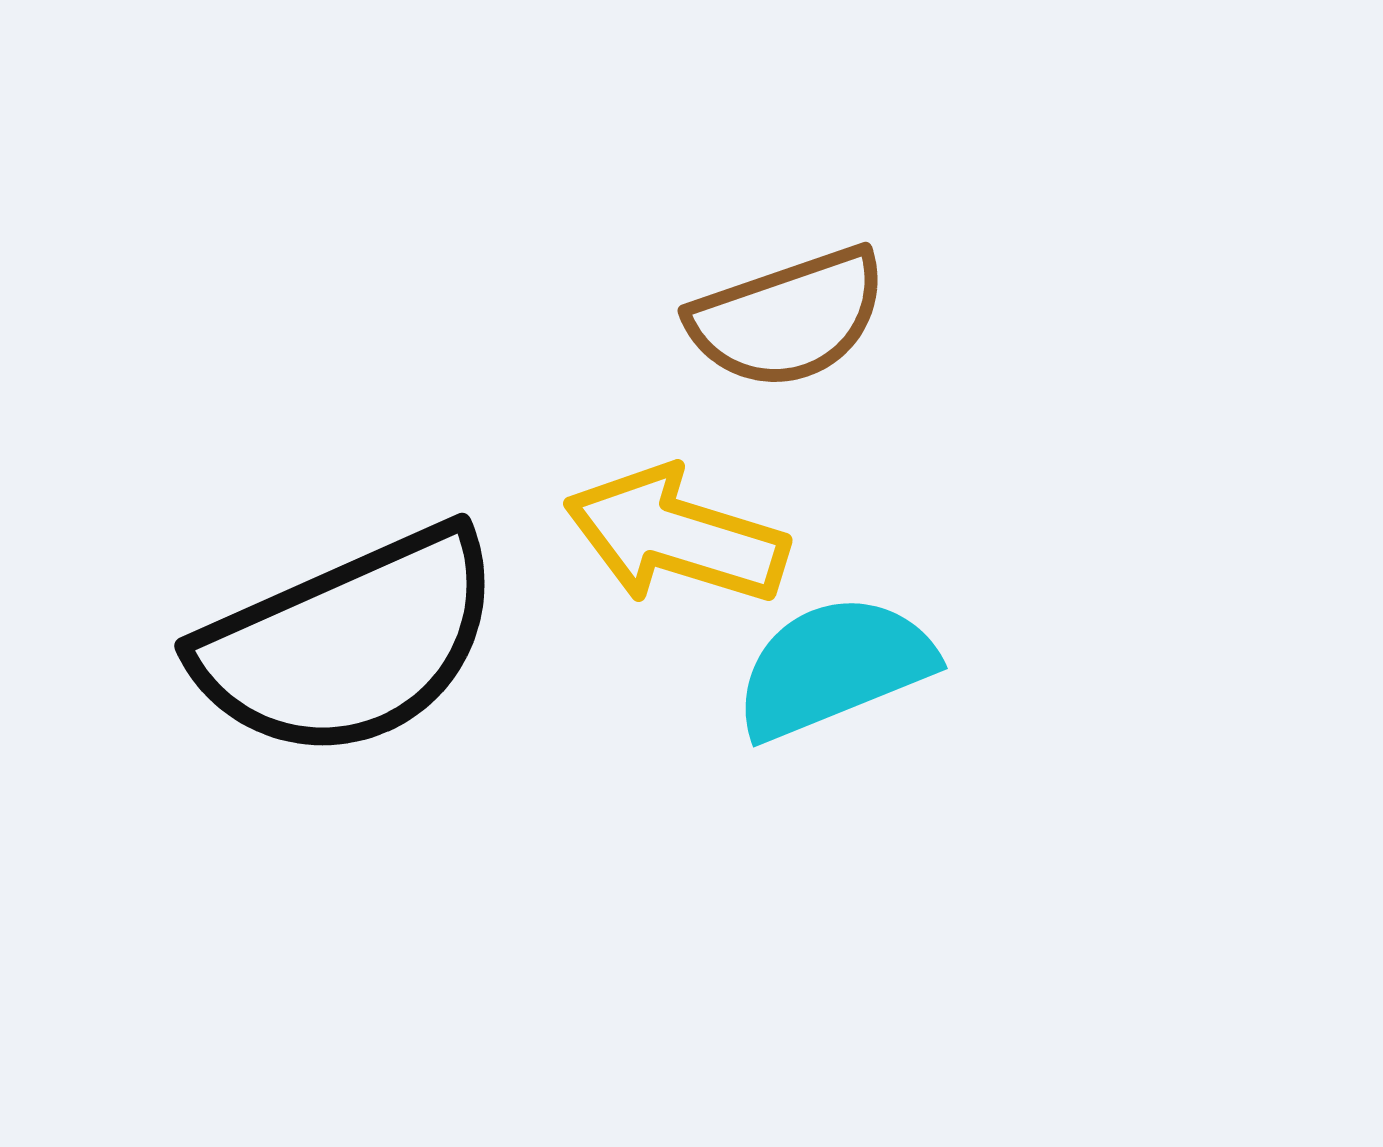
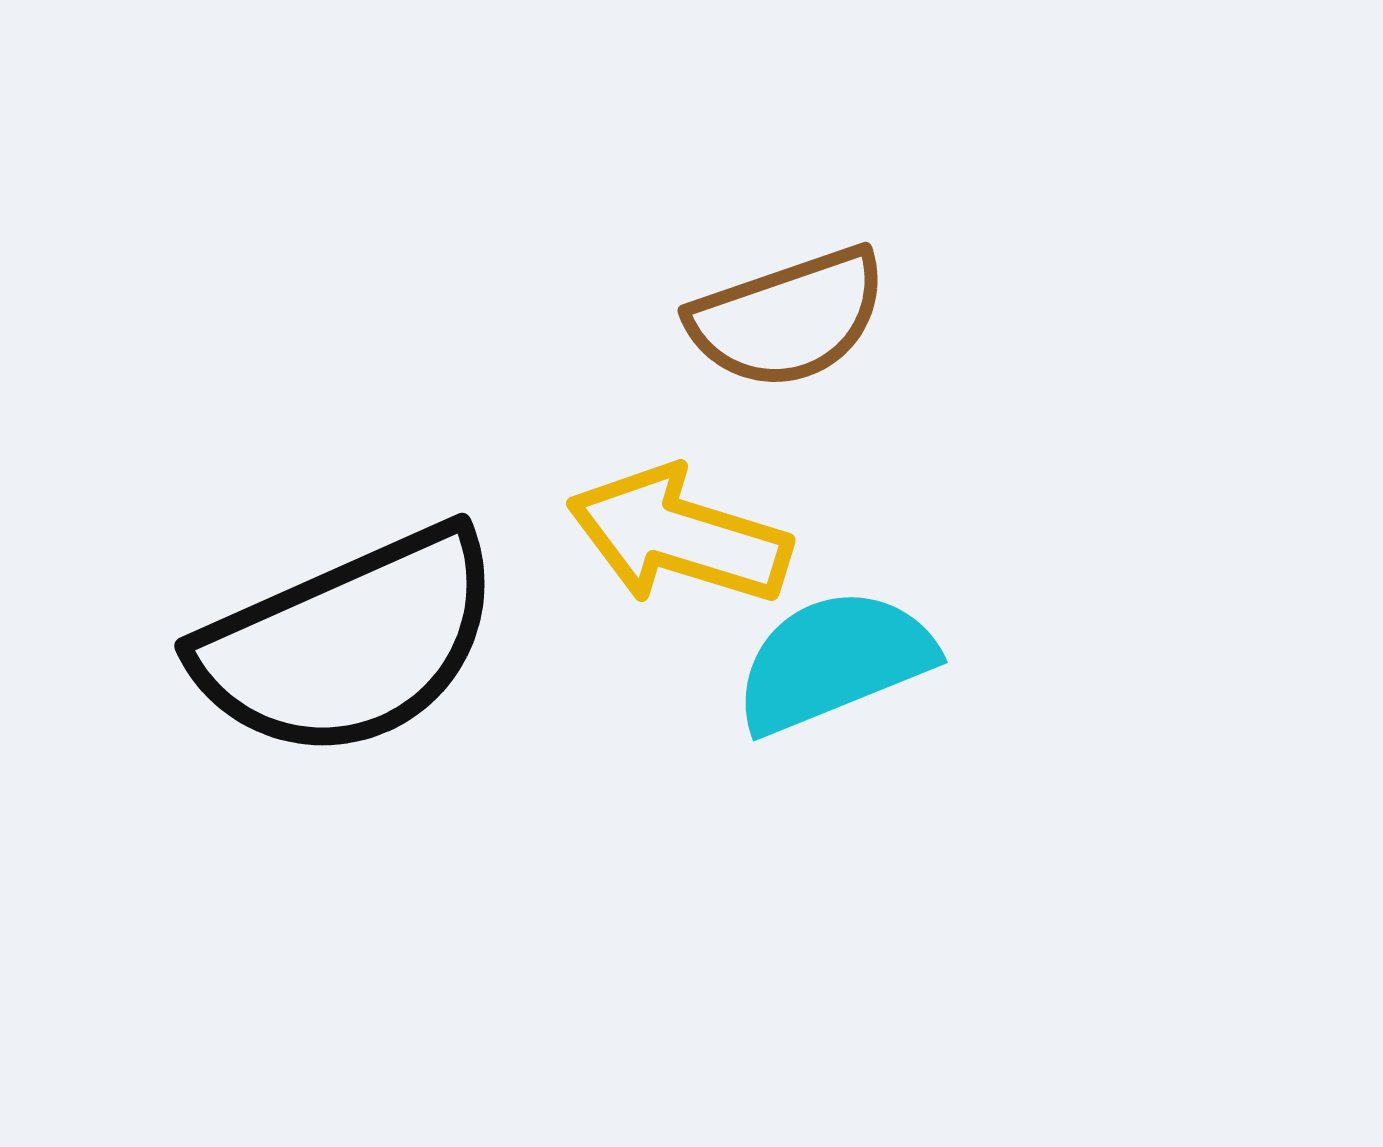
yellow arrow: moved 3 px right
cyan semicircle: moved 6 px up
